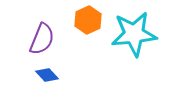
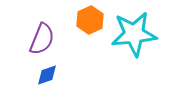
orange hexagon: moved 2 px right
blue diamond: rotated 65 degrees counterclockwise
